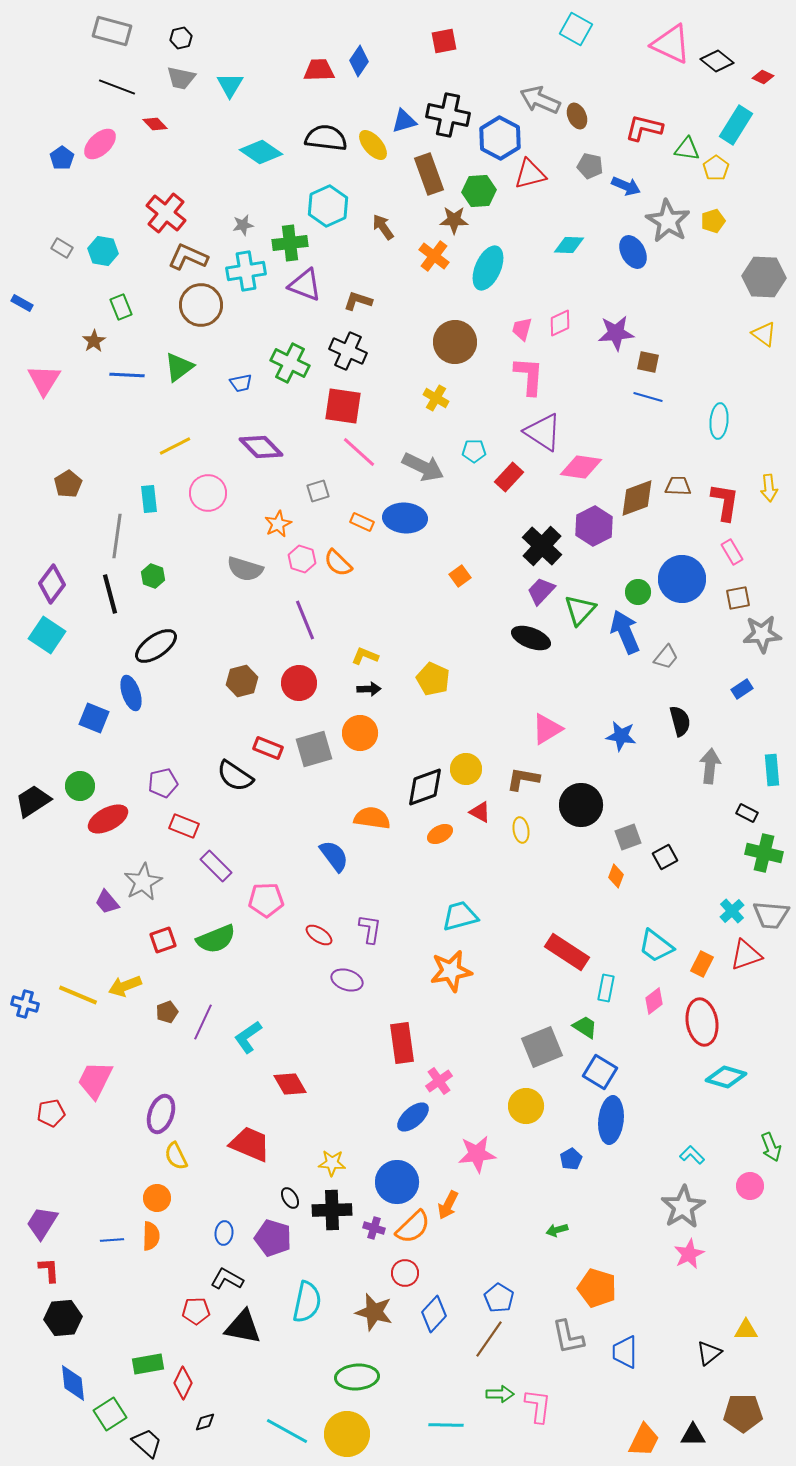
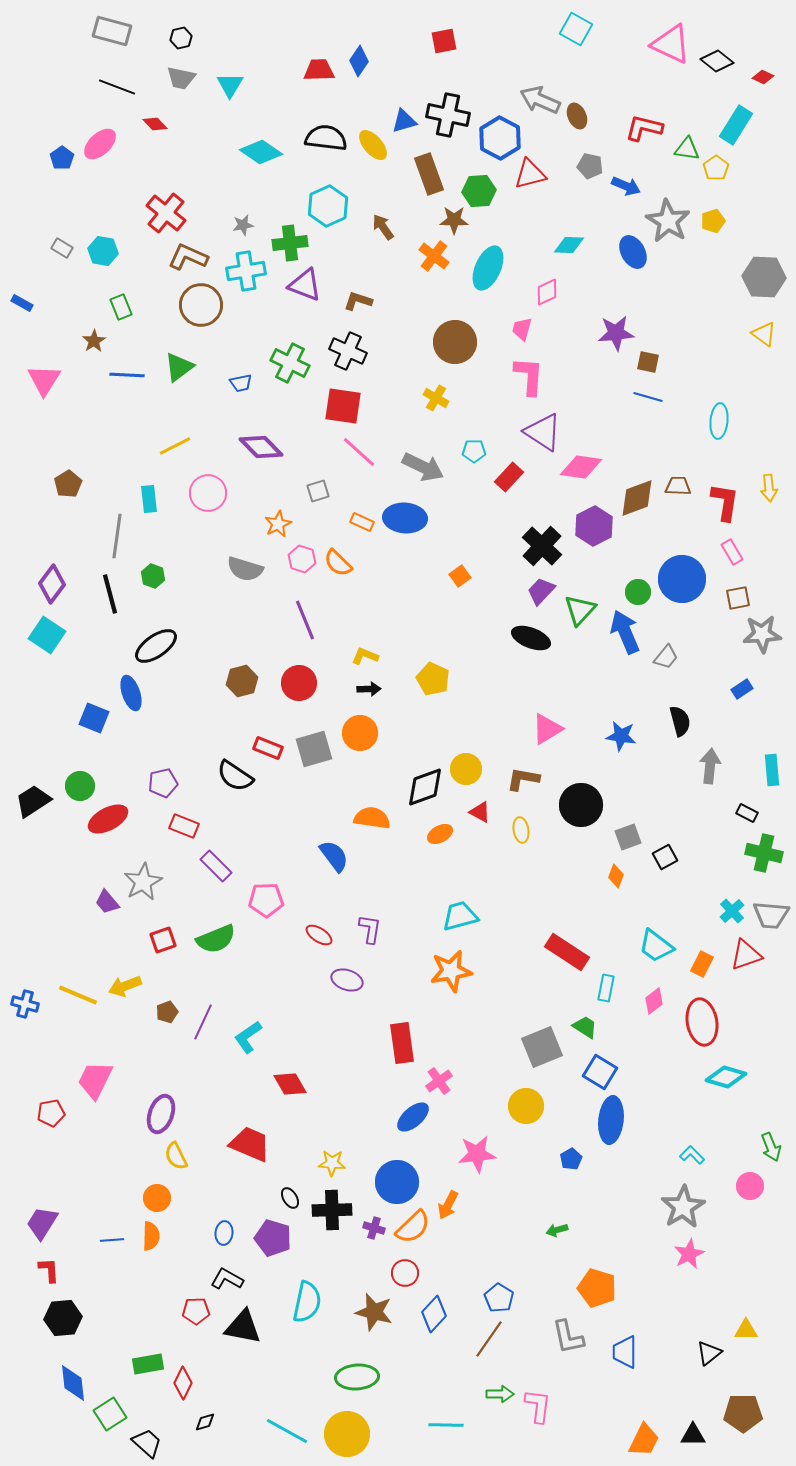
pink diamond at (560, 323): moved 13 px left, 31 px up
